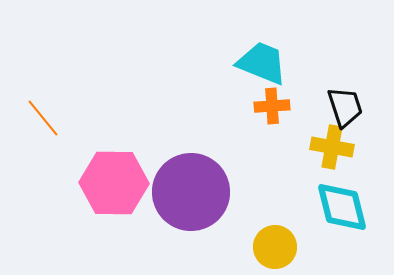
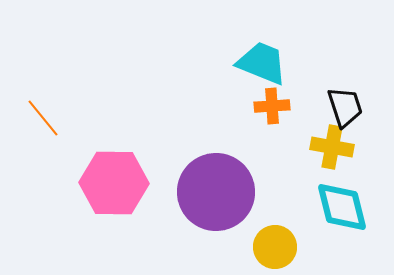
purple circle: moved 25 px right
